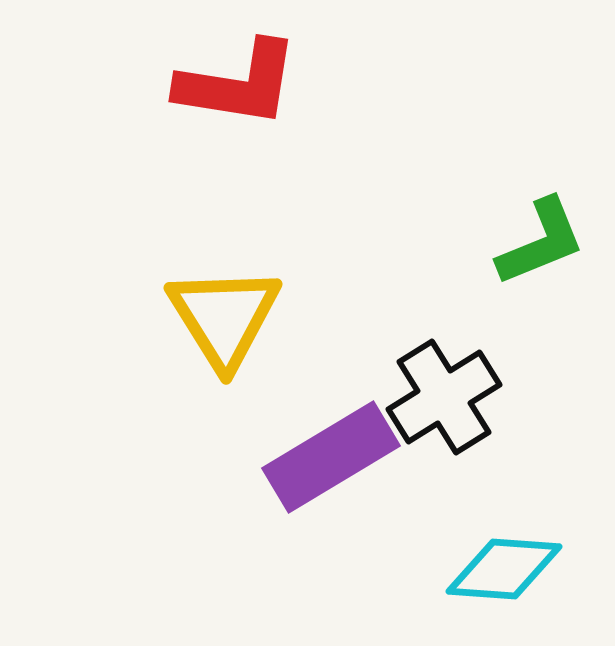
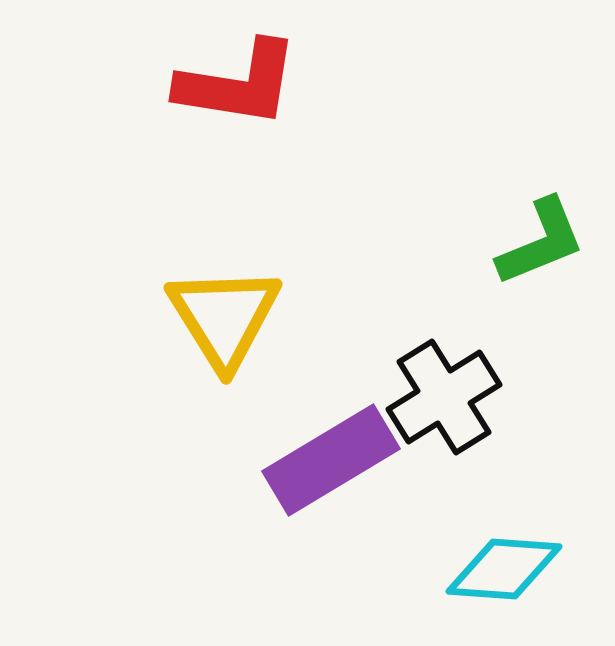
purple rectangle: moved 3 px down
